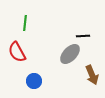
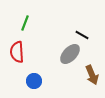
green line: rotated 14 degrees clockwise
black line: moved 1 px left, 1 px up; rotated 32 degrees clockwise
red semicircle: rotated 25 degrees clockwise
